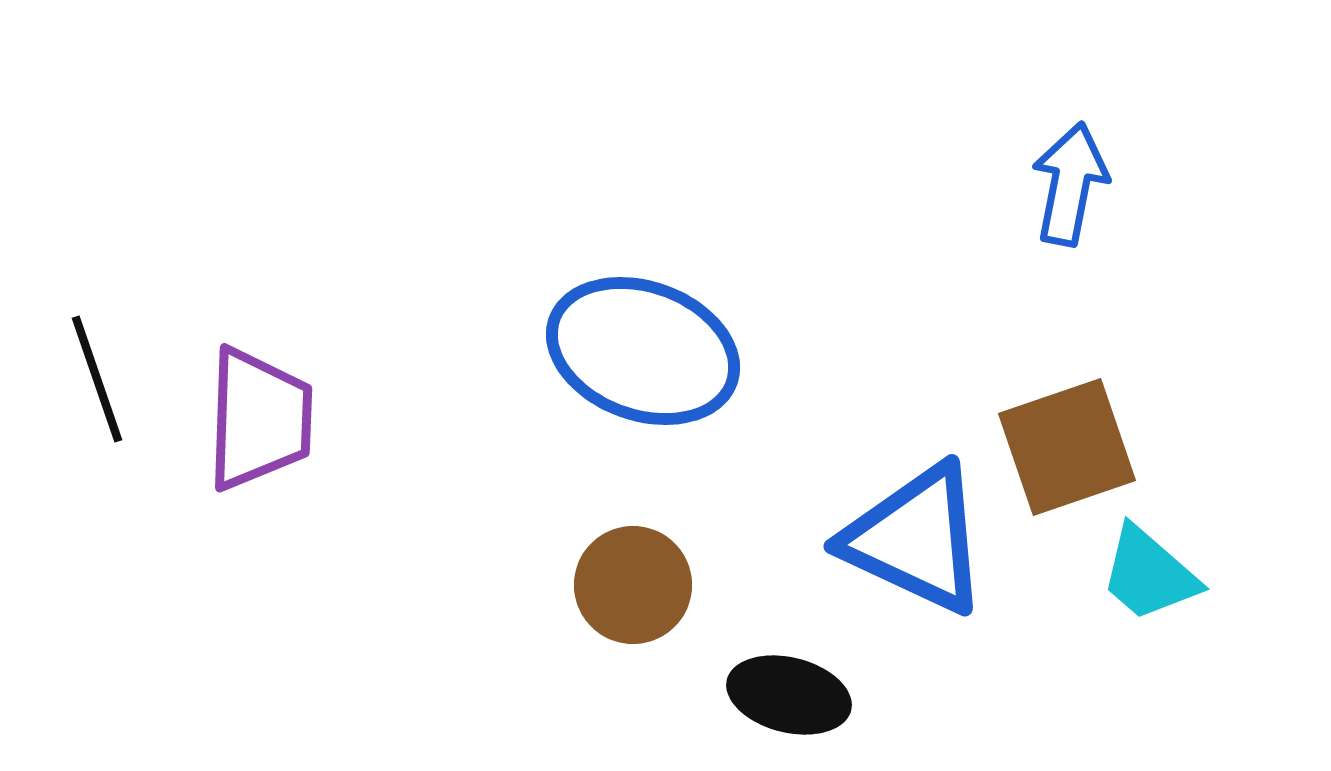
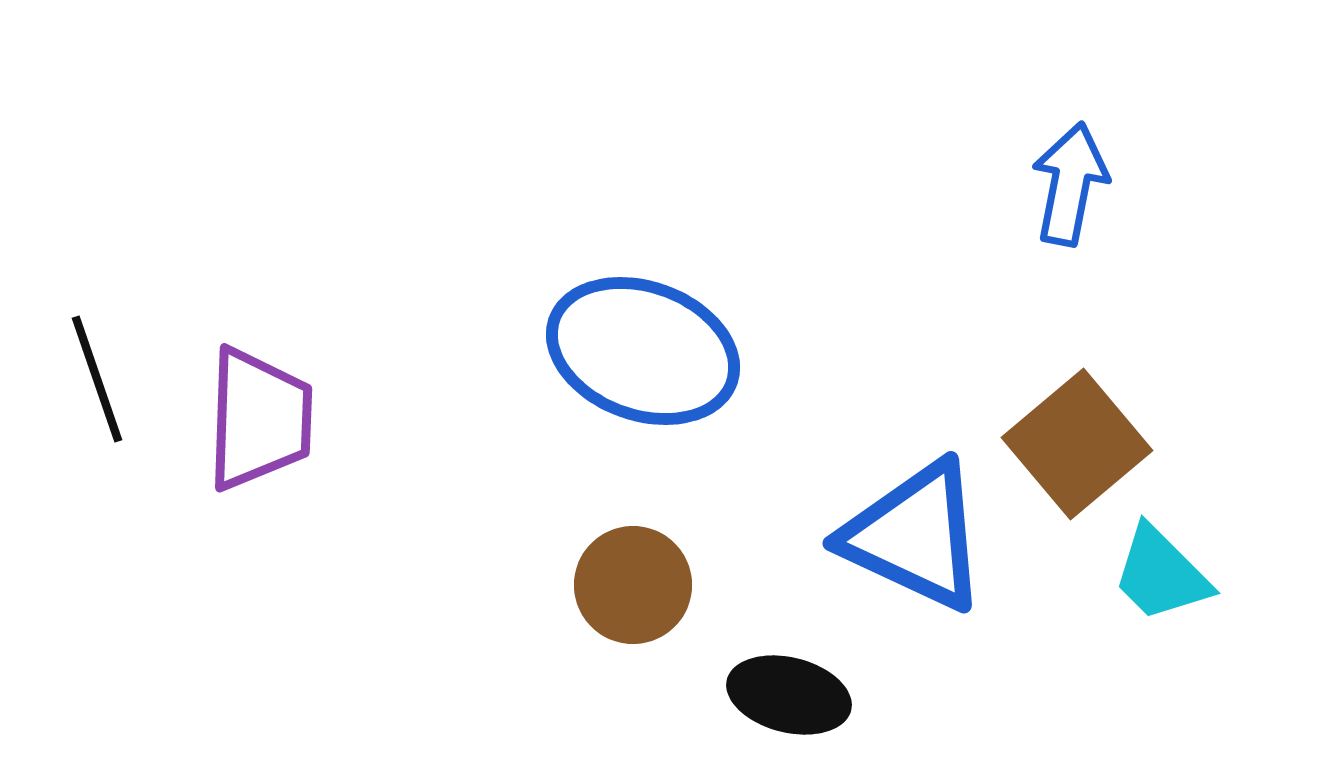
brown square: moved 10 px right, 3 px up; rotated 21 degrees counterclockwise
blue triangle: moved 1 px left, 3 px up
cyan trapezoid: moved 12 px right; rotated 4 degrees clockwise
